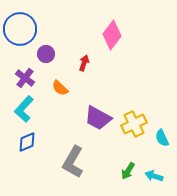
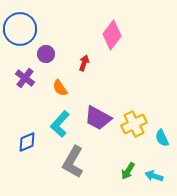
orange semicircle: rotated 12 degrees clockwise
cyan L-shape: moved 36 px right, 15 px down
